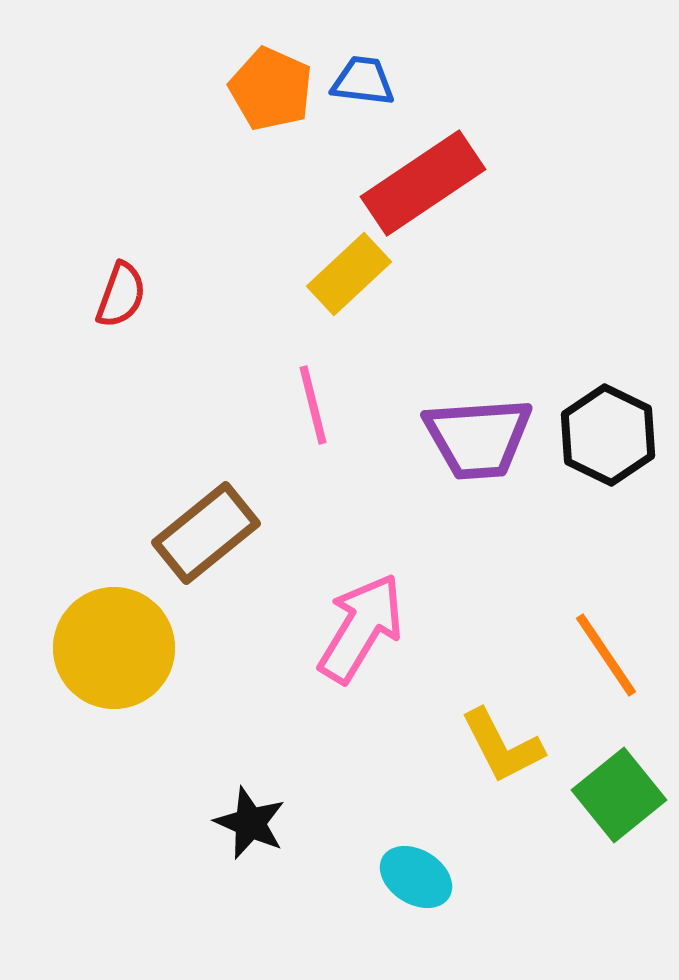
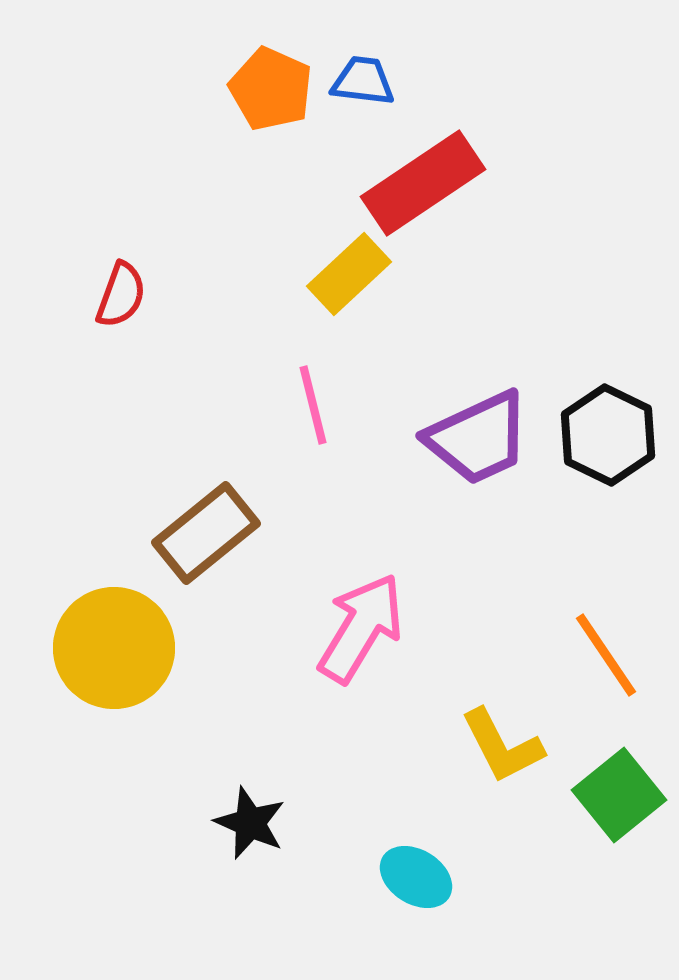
purple trapezoid: rotated 21 degrees counterclockwise
